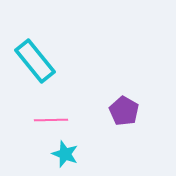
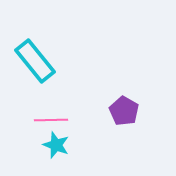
cyan star: moved 9 px left, 9 px up
